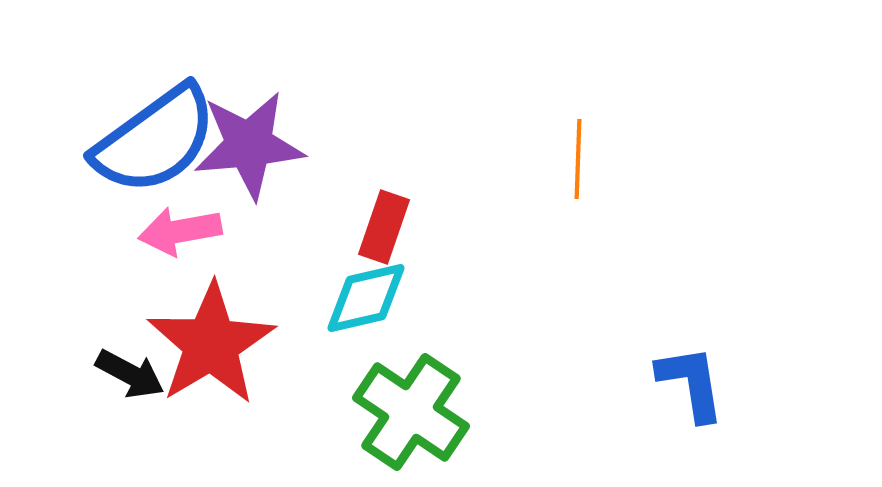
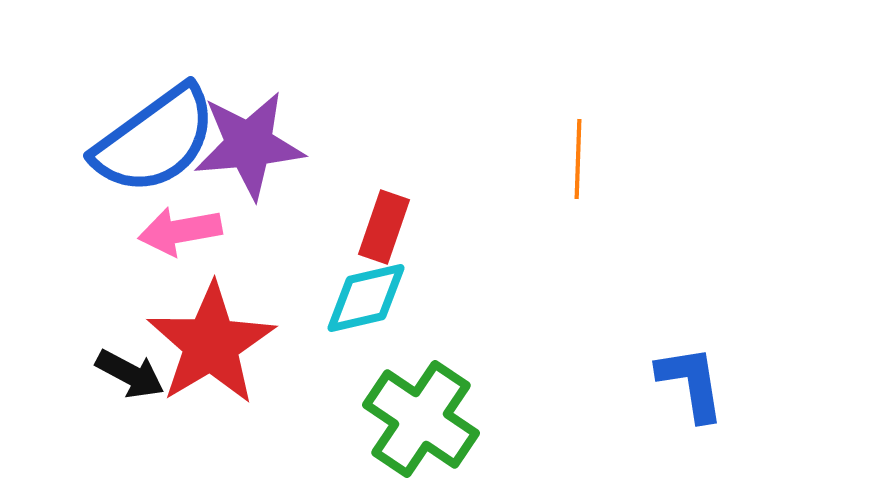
green cross: moved 10 px right, 7 px down
